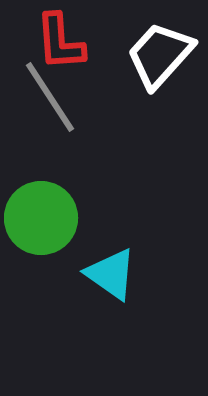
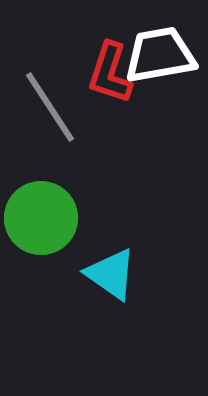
red L-shape: moved 50 px right, 31 px down; rotated 22 degrees clockwise
white trapezoid: rotated 38 degrees clockwise
gray line: moved 10 px down
